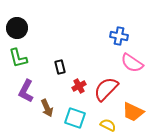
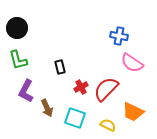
green L-shape: moved 2 px down
red cross: moved 2 px right, 1 px down
